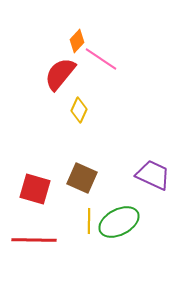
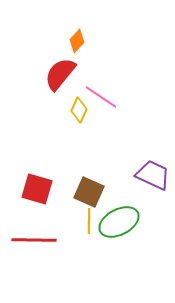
pink line: moved 38 px down
brown square: moved 7 px right, 14 px down
red square: moved 2 px right
